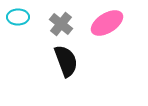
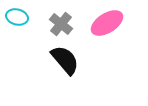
cyan ellipse: moved 1 px left; rotated 15 degrees clockwise
black semicircle: moved 1 px left, 1 px up; rotated 20 degrees counterclockwise
